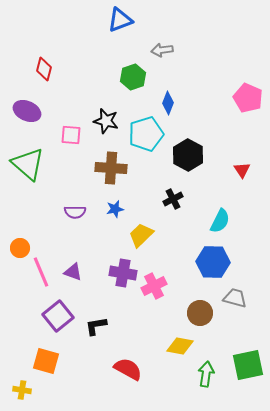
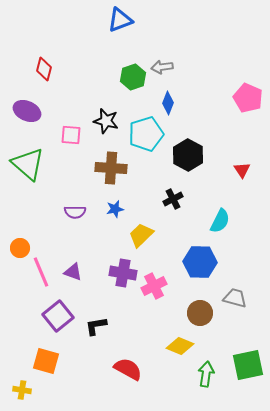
gray arrow: moved 17 px down
blue hexagon: moved 13 px left
yellow diamond: rotated 12 degrees clockwise
